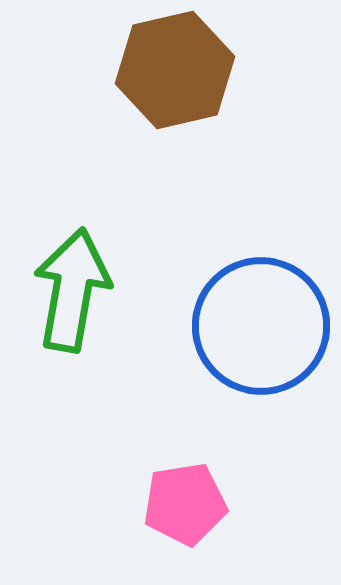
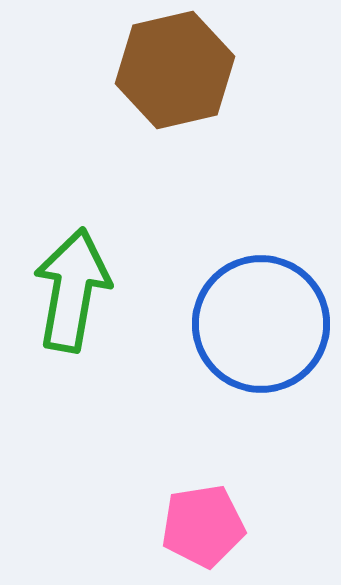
blue circle: moved 2 px up
pink pentagon: moved 18 px right, 22 px down
